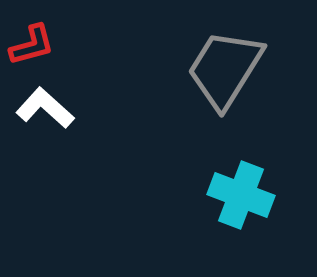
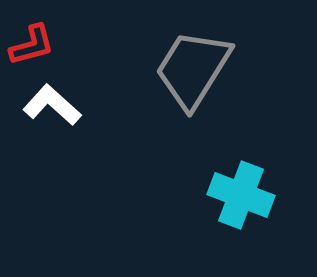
gray trapezoid: moved 32 px left
white L-shape: moved 7 px right, 3 px up
